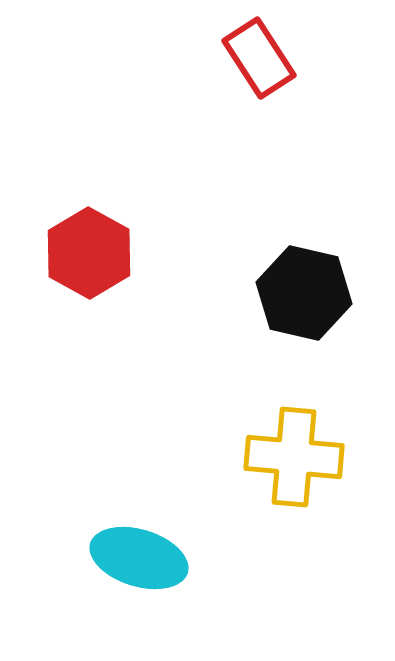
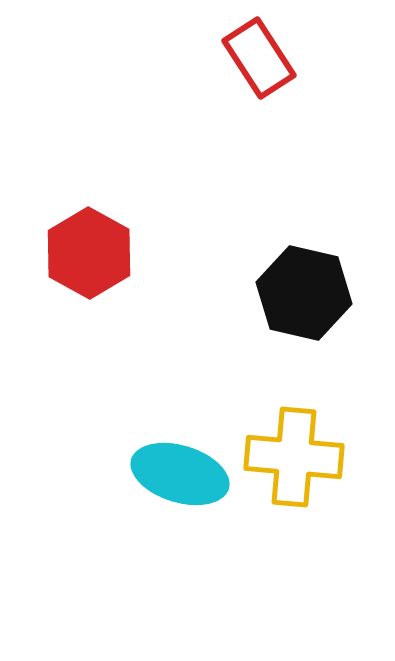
cyan ellipse: moved 41 px right, 84 px up
